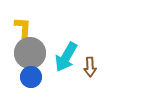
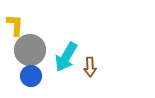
yellow L-shape: moved 8 px left, 3 px up
gray circle: moved 3 px up
blue circle: moved 1 px up
